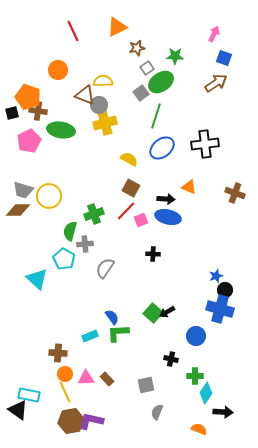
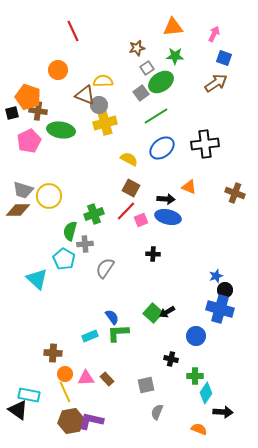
orange triangle at (117, 27): moved 56 px right; rotated 20 degrees clockwise
green line at (156, 116): rotated 40 degrees clockwise
brown cross at (58, 353): moved 5 px left
